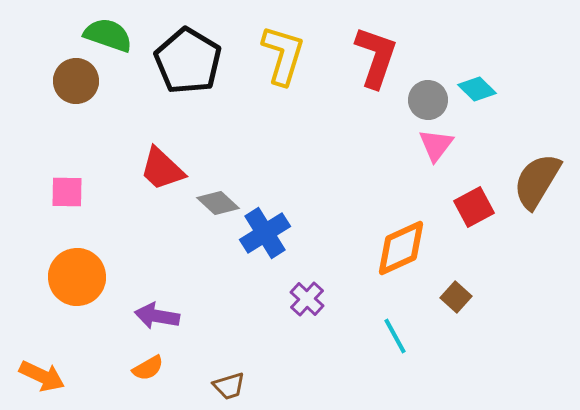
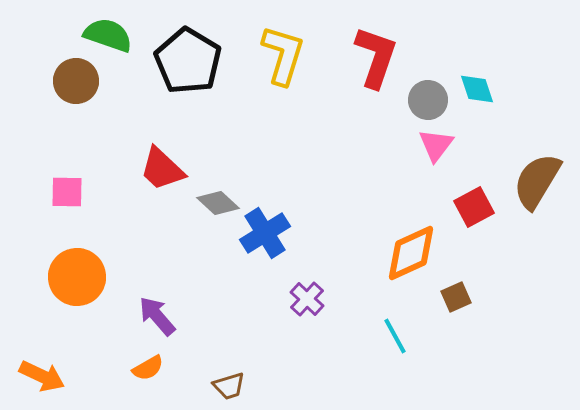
cyan diamond: rotated 27 degrees clockwise
orange diamond: moved 10 px right, 5 px down
brown square: rotated 24 degrees clockwise
purple arrow: rotated 39 degrees clockwise
